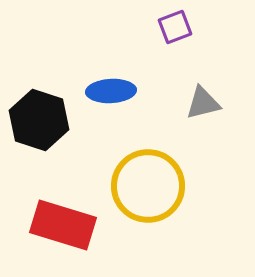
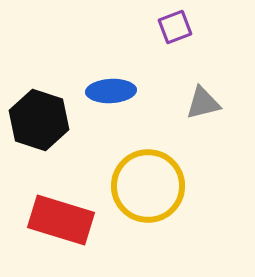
red rectangle: moved 2 px left, 5 px up
